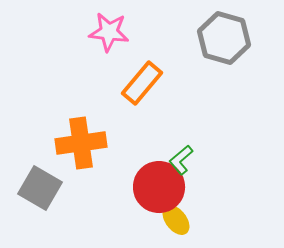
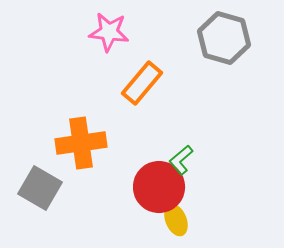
yellow ellipse: rotated 16 degrees clockwise
